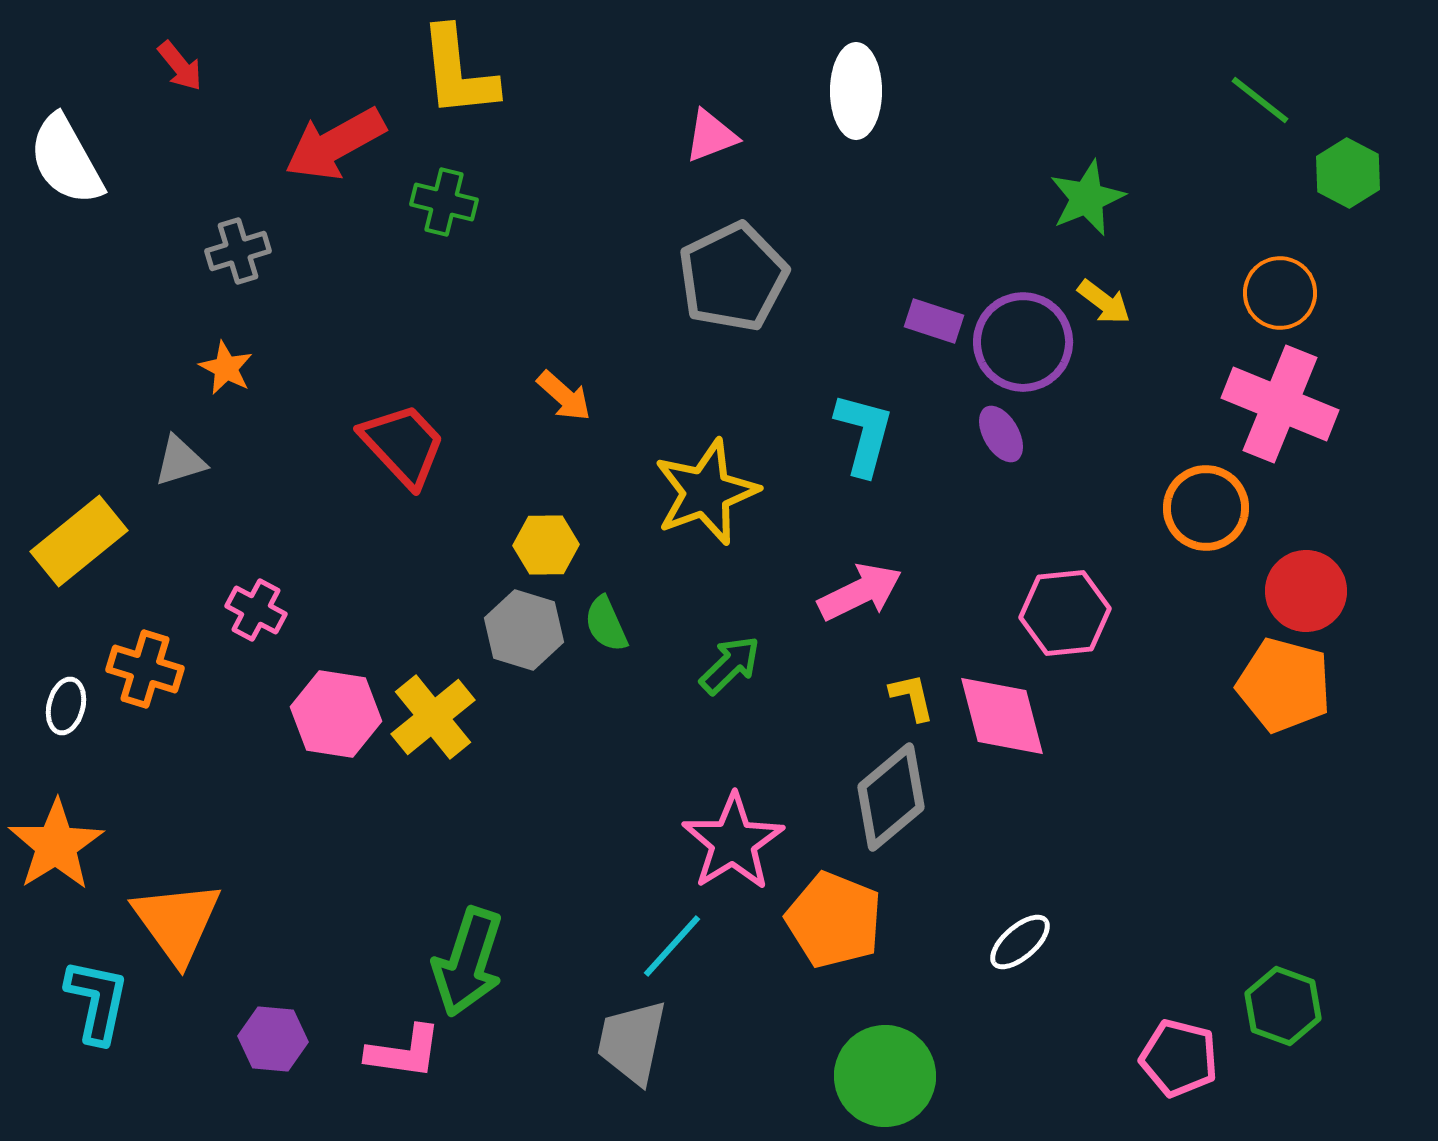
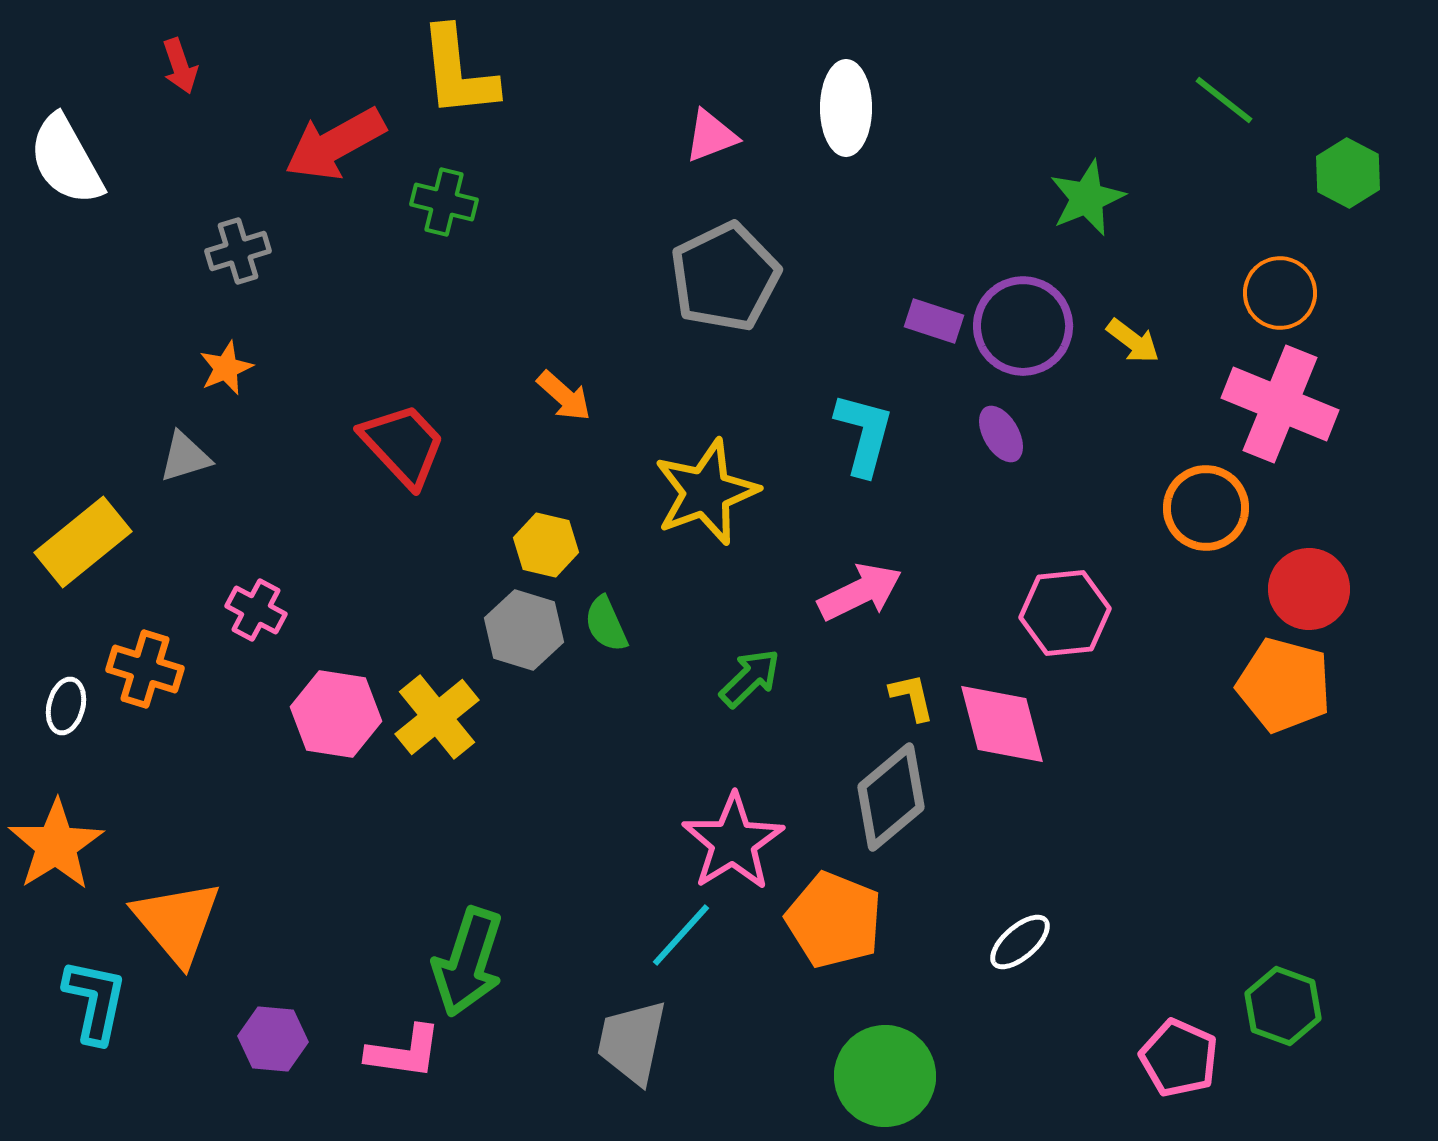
red arrow at (180, 66): rotated 20 degrees clockwise
white ellipse at (856, 91): moved 10 px left, 17 px down
green line at (1260, 100): moved 36 px left
gray pentagon at (733, 277): moved 8 px left
yellow arrow at (1104, 302): moved 29 px right, 39 px down
purple circle at (1023, 342): moved 16 px up
orange star at (226, 368): rotated 22 degrees clockwise
gray triangle at (180, 461): moved 5 px right, 4 px up
yellow rectangle at (79, 541): moved 4 px right, 1 px down
yellow hexagon at (546, 545): rotated 14 degrees clockwise
red circle at (1306, 591): moved 3 px right, 2 px up
green arrow at (730, 665): moved 20 px right, 13 px down
pink diamond at (1002, 716): moved 8 px down
yellow cross at (433, 717): moved 4 px right
orange triangle at (177, 922): rotated 4 degrees counterclockwise
cyan line at (672, 946): moved 9 px right, 11 px up
cyan L-shape at (97, 1001): moved 2 px left
pink pentagon at (1179, 1058): rotated 10 degrees clockwise
